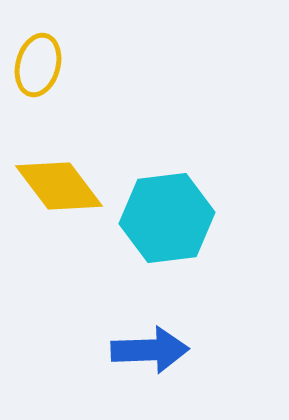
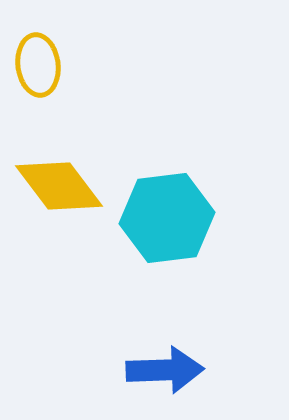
yellow ellipse: rotated 22 degrees counterclockwise
blue arrow: moved 15 px right, 20 px down
